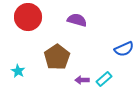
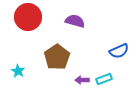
purple semicircle: moved 2 px left, 1 px down
blue semicircle: moved 5 px left, 2 px down
cyan rectangle: rotated 21 degrees clockwise
